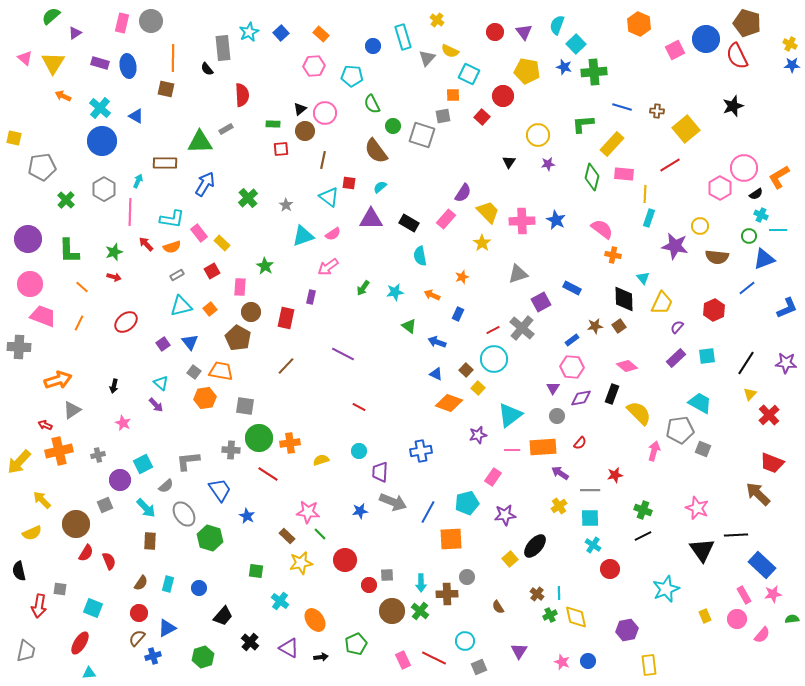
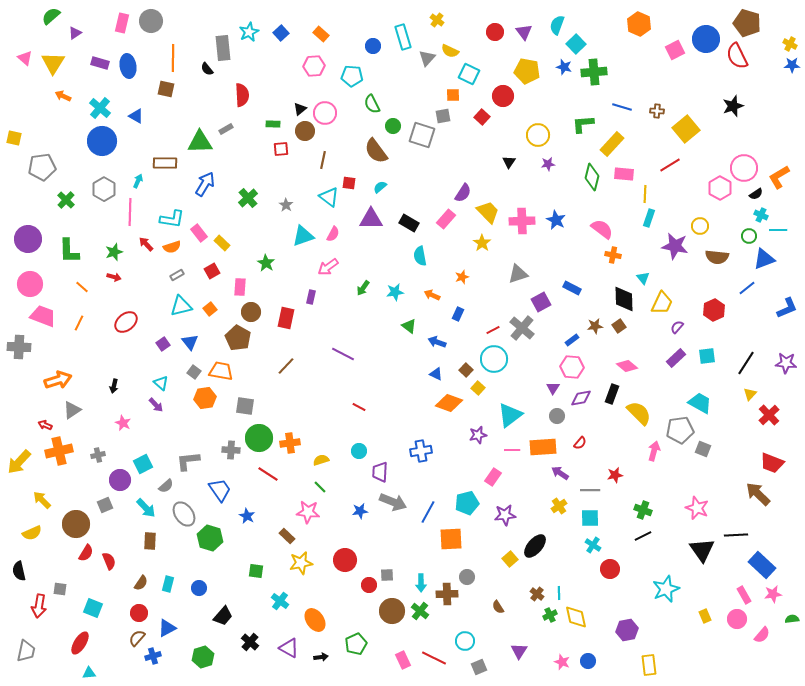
pink semicircle at (333, 234): rotated 28 degrees counterclockwise
green star at (265, 266): moved 1 px right, 3 px up
green line at (320, 534): moved 47 px up
